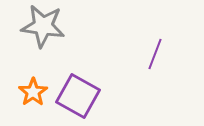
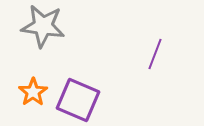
purple square: moved 4 px down; rotated 6 degrees counterclockwise
